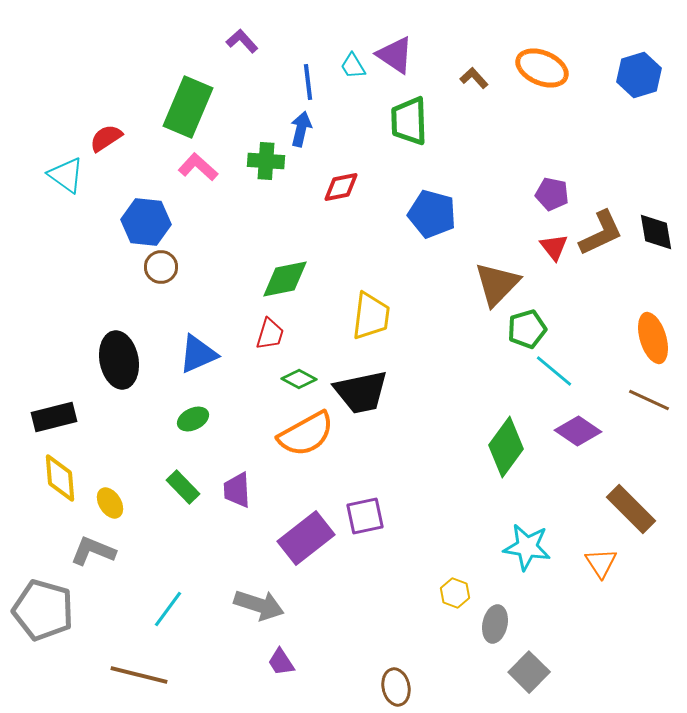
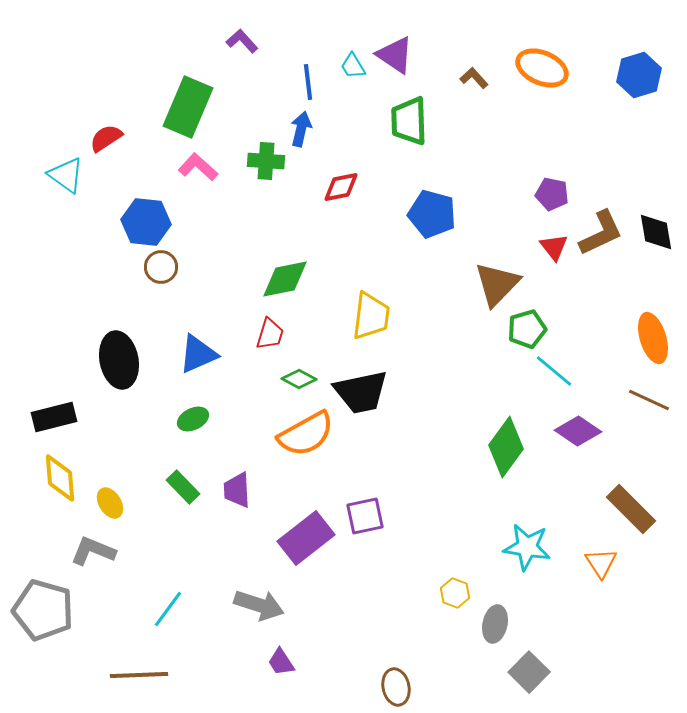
brown line at (139, 675): rotated 16 degrees counterclockwise
